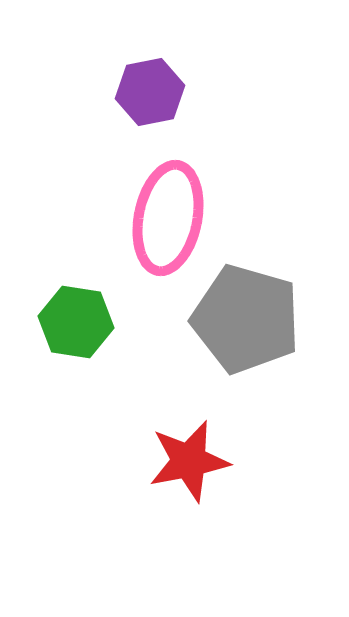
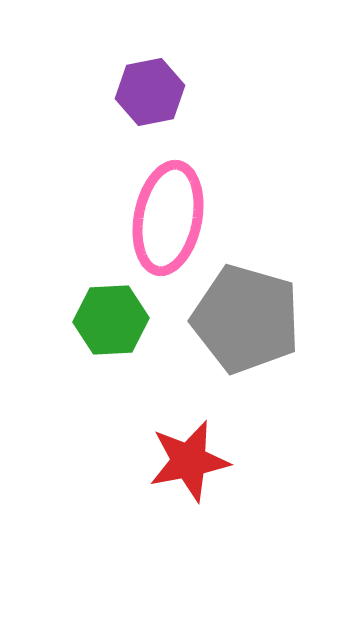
green hexagon: moved 35 px right, 2 px up; rotated 12 degrees counterclockwise
